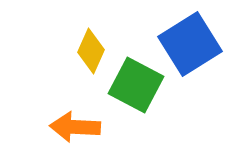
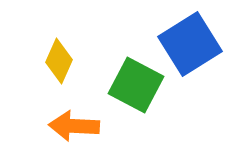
yellow diamond: moved 32 px left, 10 px down
orange arrow: moved 1 px left, 1 px up
